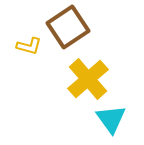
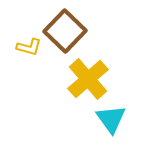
brown square: moved 3 px left, 4 px down; rotated 12 degrees counterclockwise
yellow L-shape: moved 1 px down
